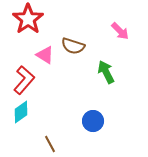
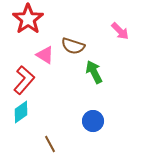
green arrow: moved 12 px left
